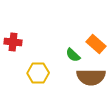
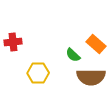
red cross: rotated 12 degrees counterclockwise
